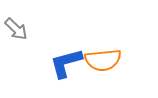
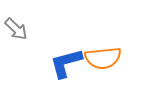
orange semicircle: moved 2 px up
